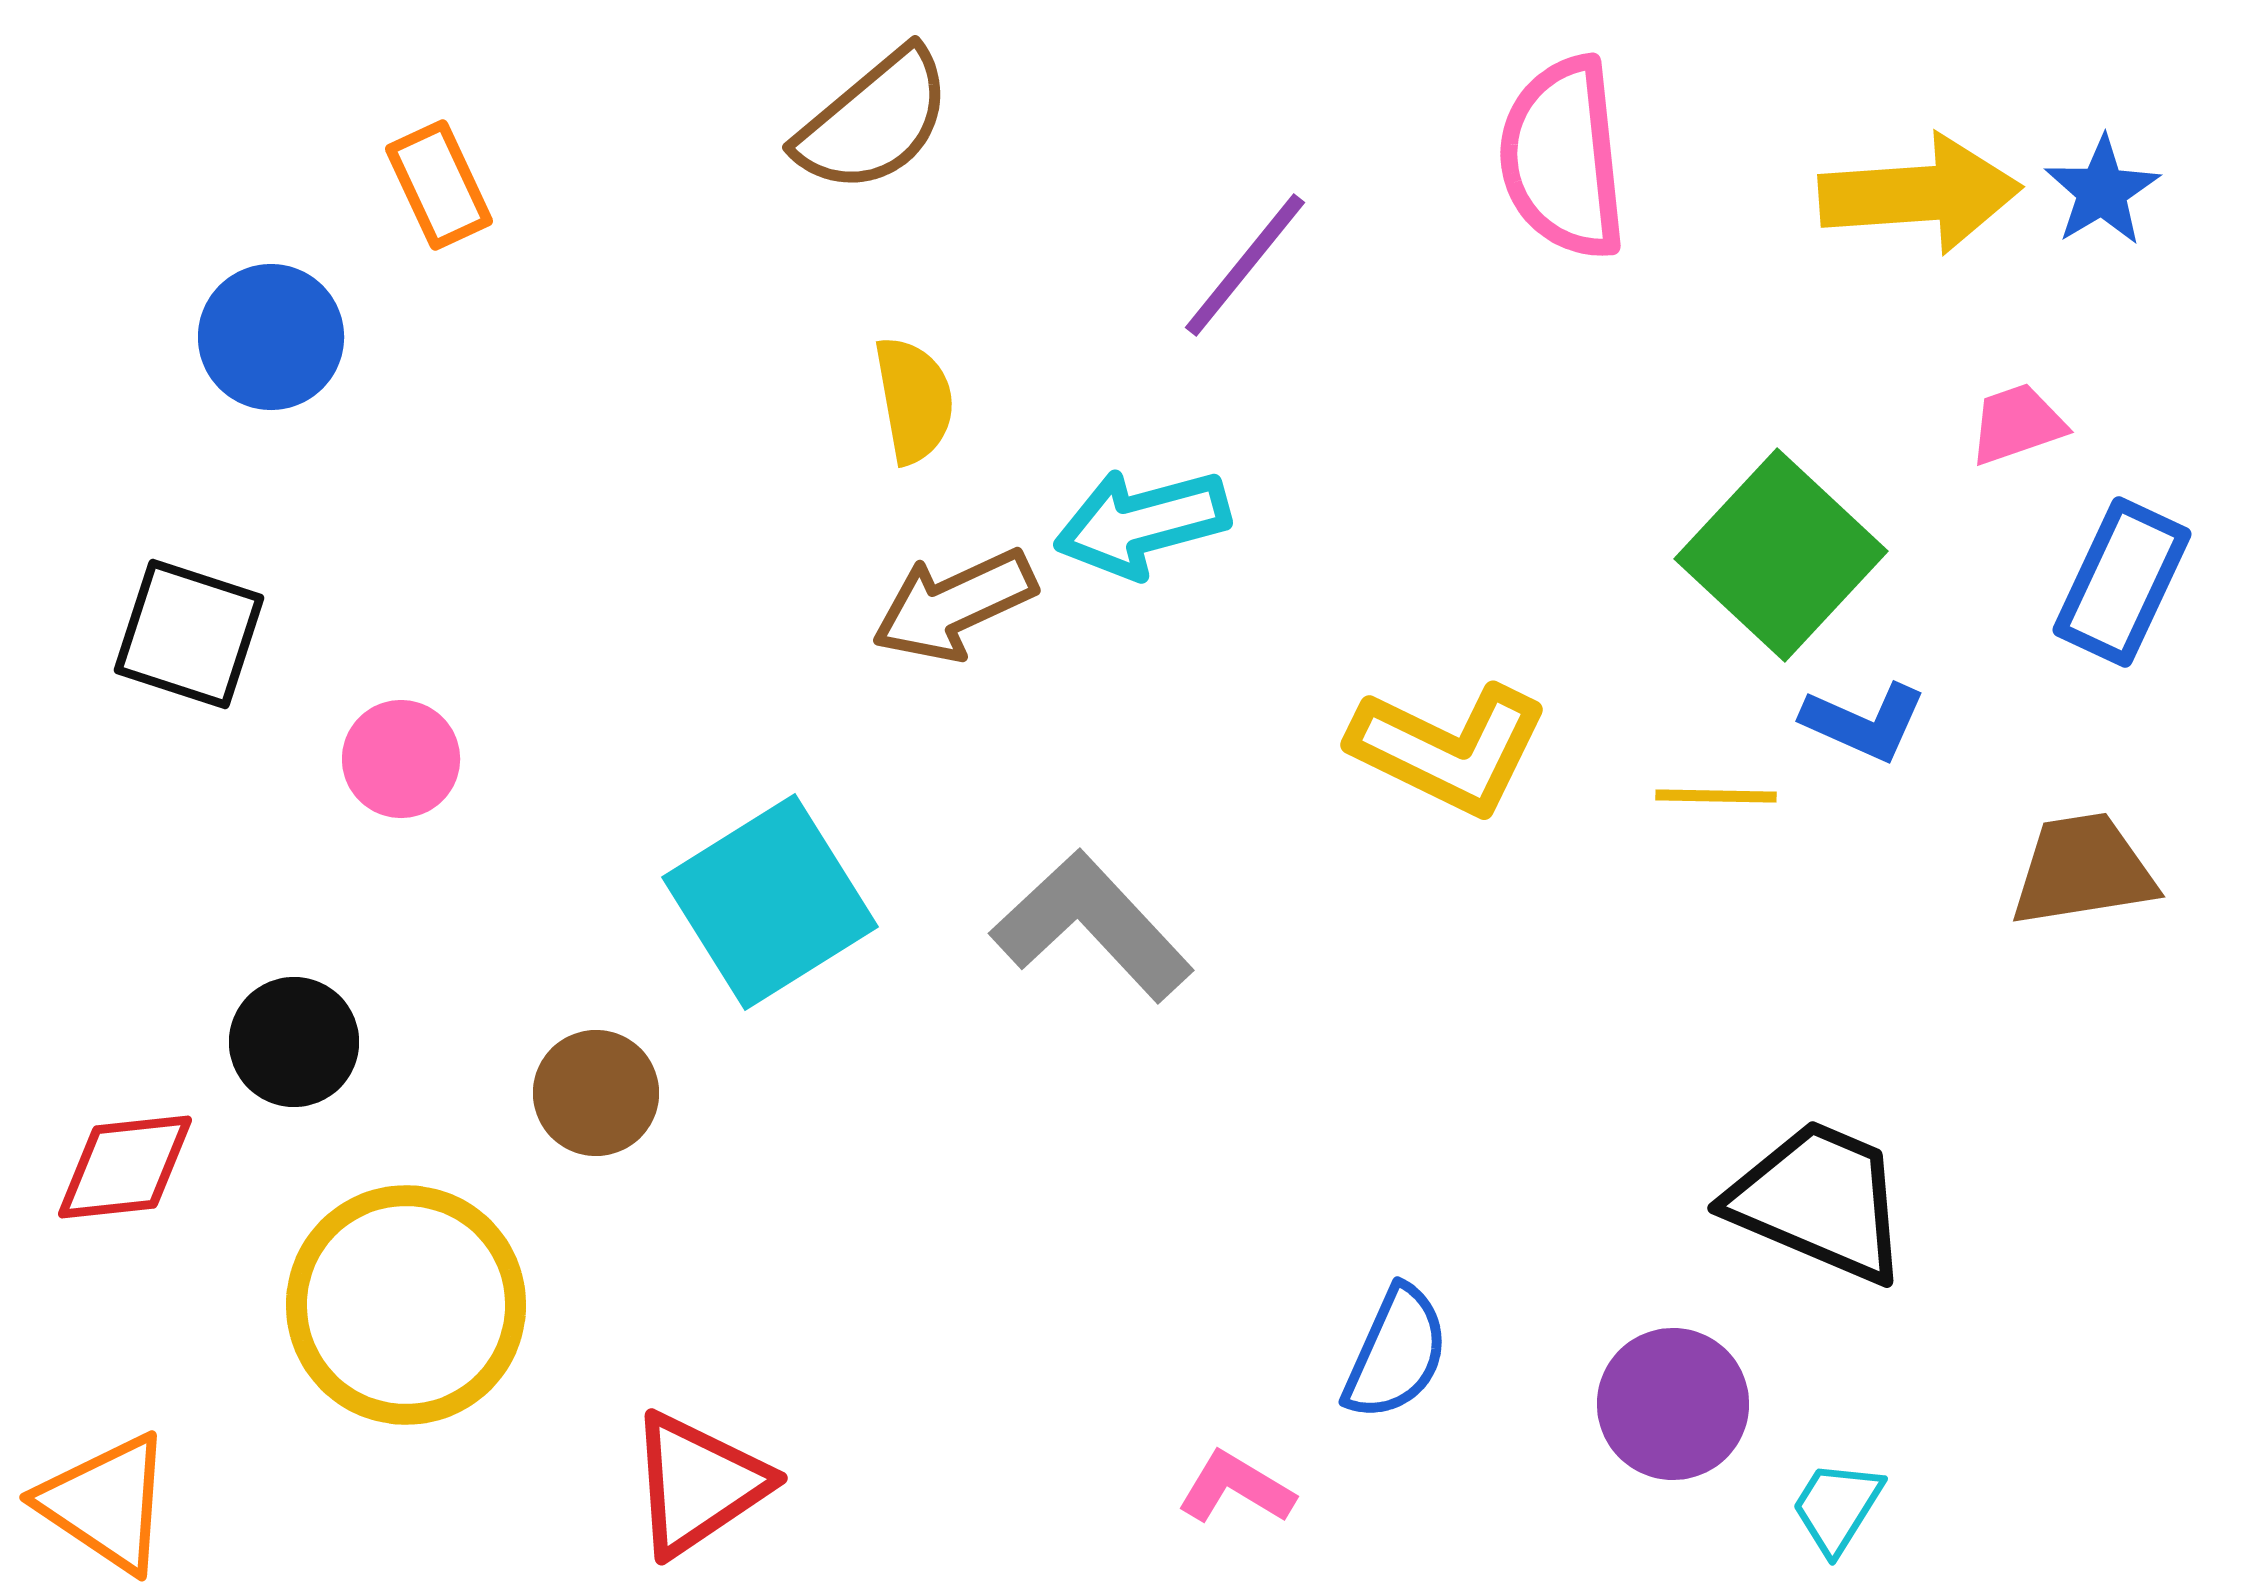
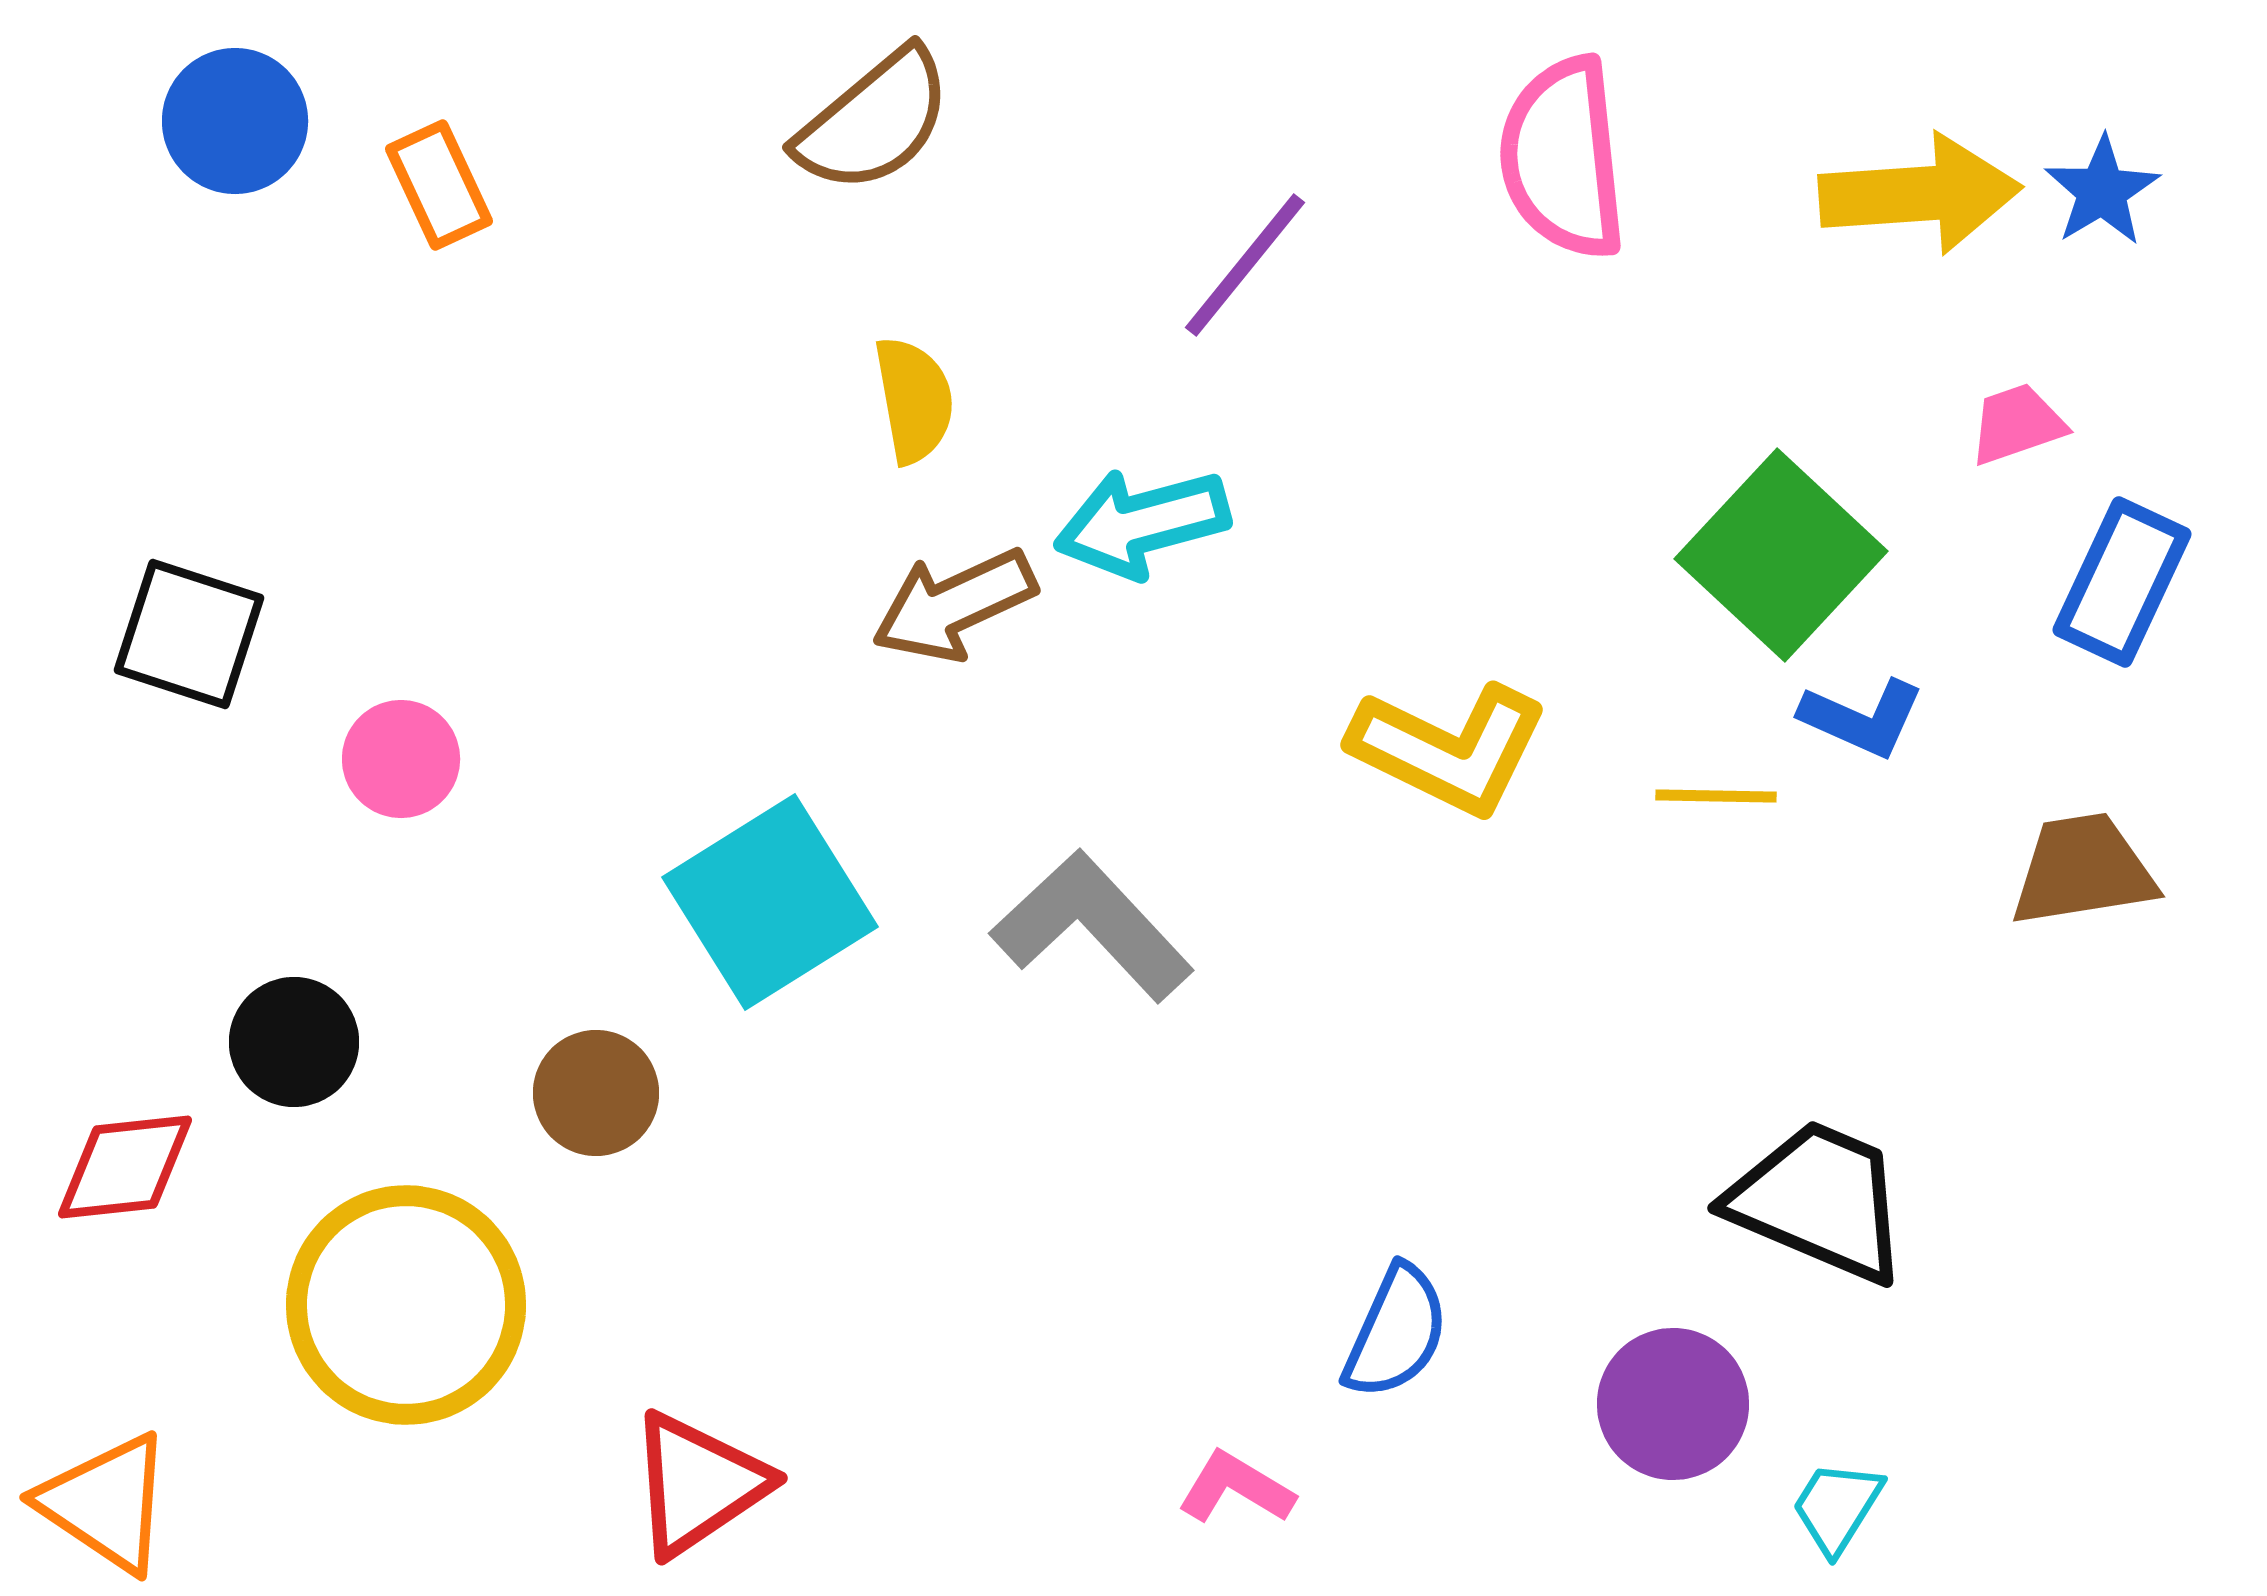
blue circle: moved 36 px left, 216 px up
blue L-shape: moved 2 px left, 4 px up
blue semicircle: moved 21 px up
